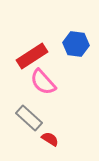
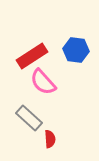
blue hexagon: moved 6 px down
red semicircle: rotated 54 degrees clockwise
